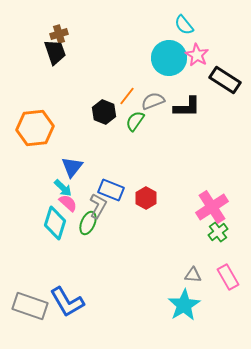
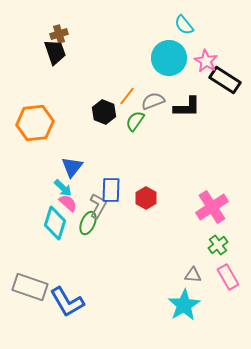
pink star: moved 9 px right, 6 px down
orange hexagon: moved 5 px up
blue rectangle: rotated 70 degrees clockwise
green cross: moved 13 px down
gray rectangle: moved 19 px up
